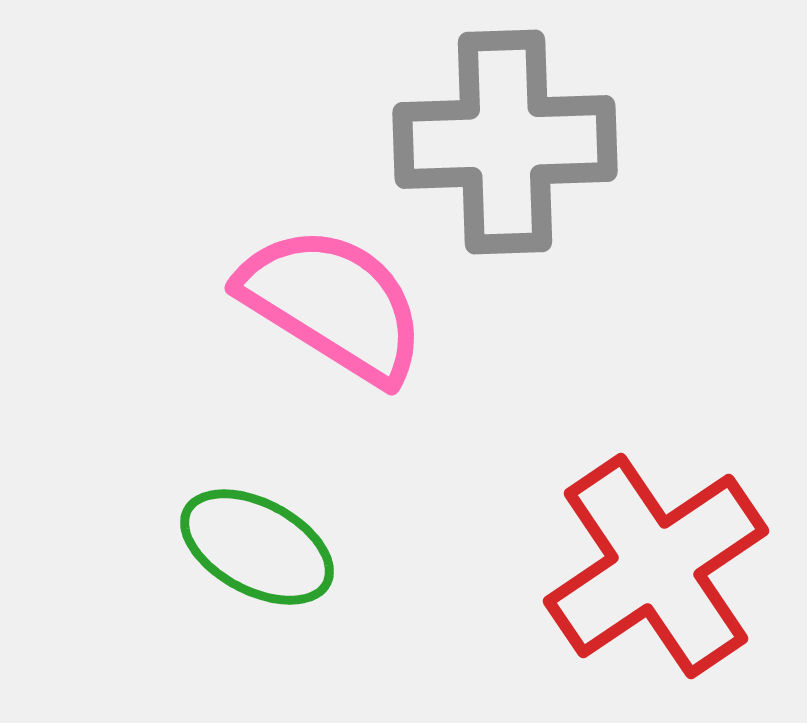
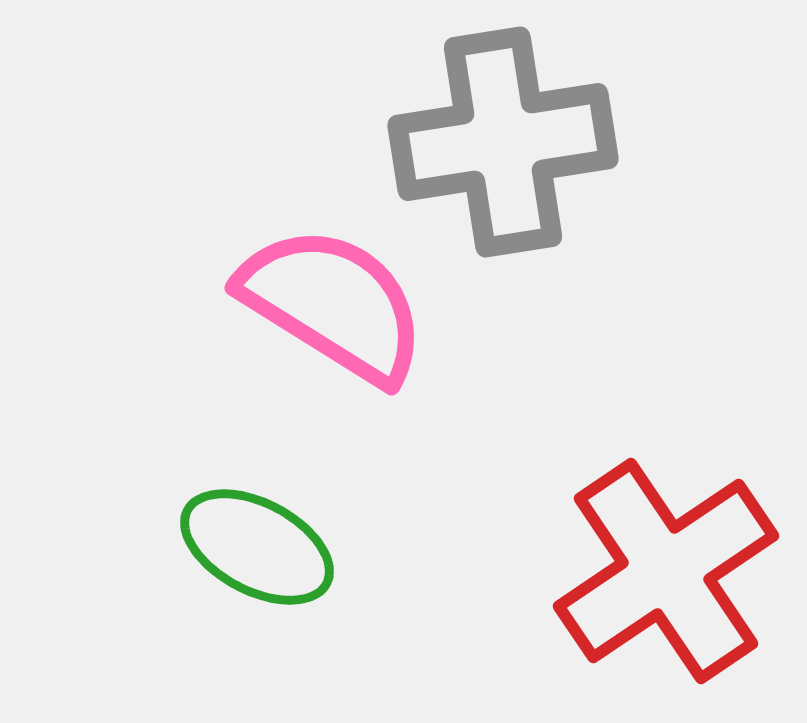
gray cross: moved 2 px left; rotated 7 degrees counterclockwise
red cross: moved 10 px right, 5 px down
